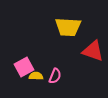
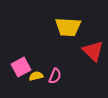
red triangle: rotated 25 degrees clockwise
pink square: moved 3 px left
yellow semicircle: rotated 16 degrees counterclockwise
